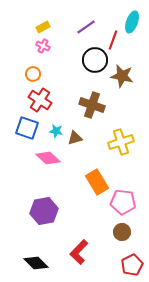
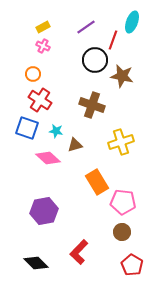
brown triangle: moved 7 px down
red pentagon: rotated 15 degrees counterclockwise
